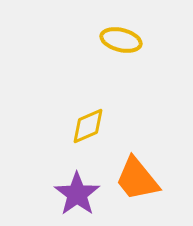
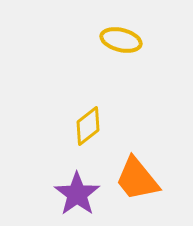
yellow diamond: rotated 15 degrees counterclockwise
